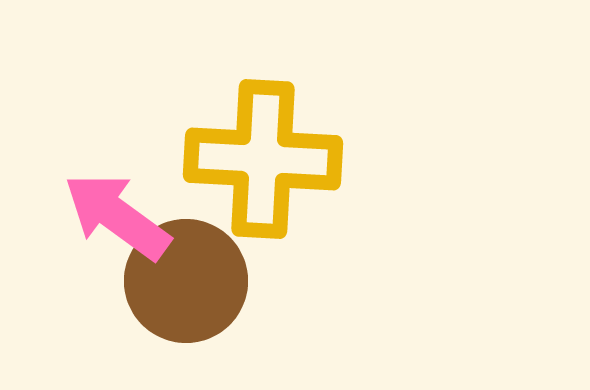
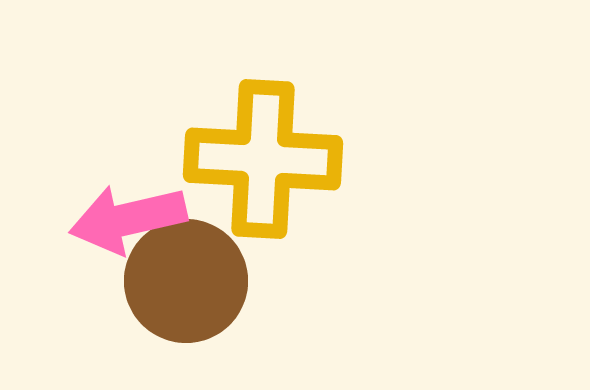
pink arrow: moved 11 px right, 3 px down; rotated 49 degrees counterclockwise
